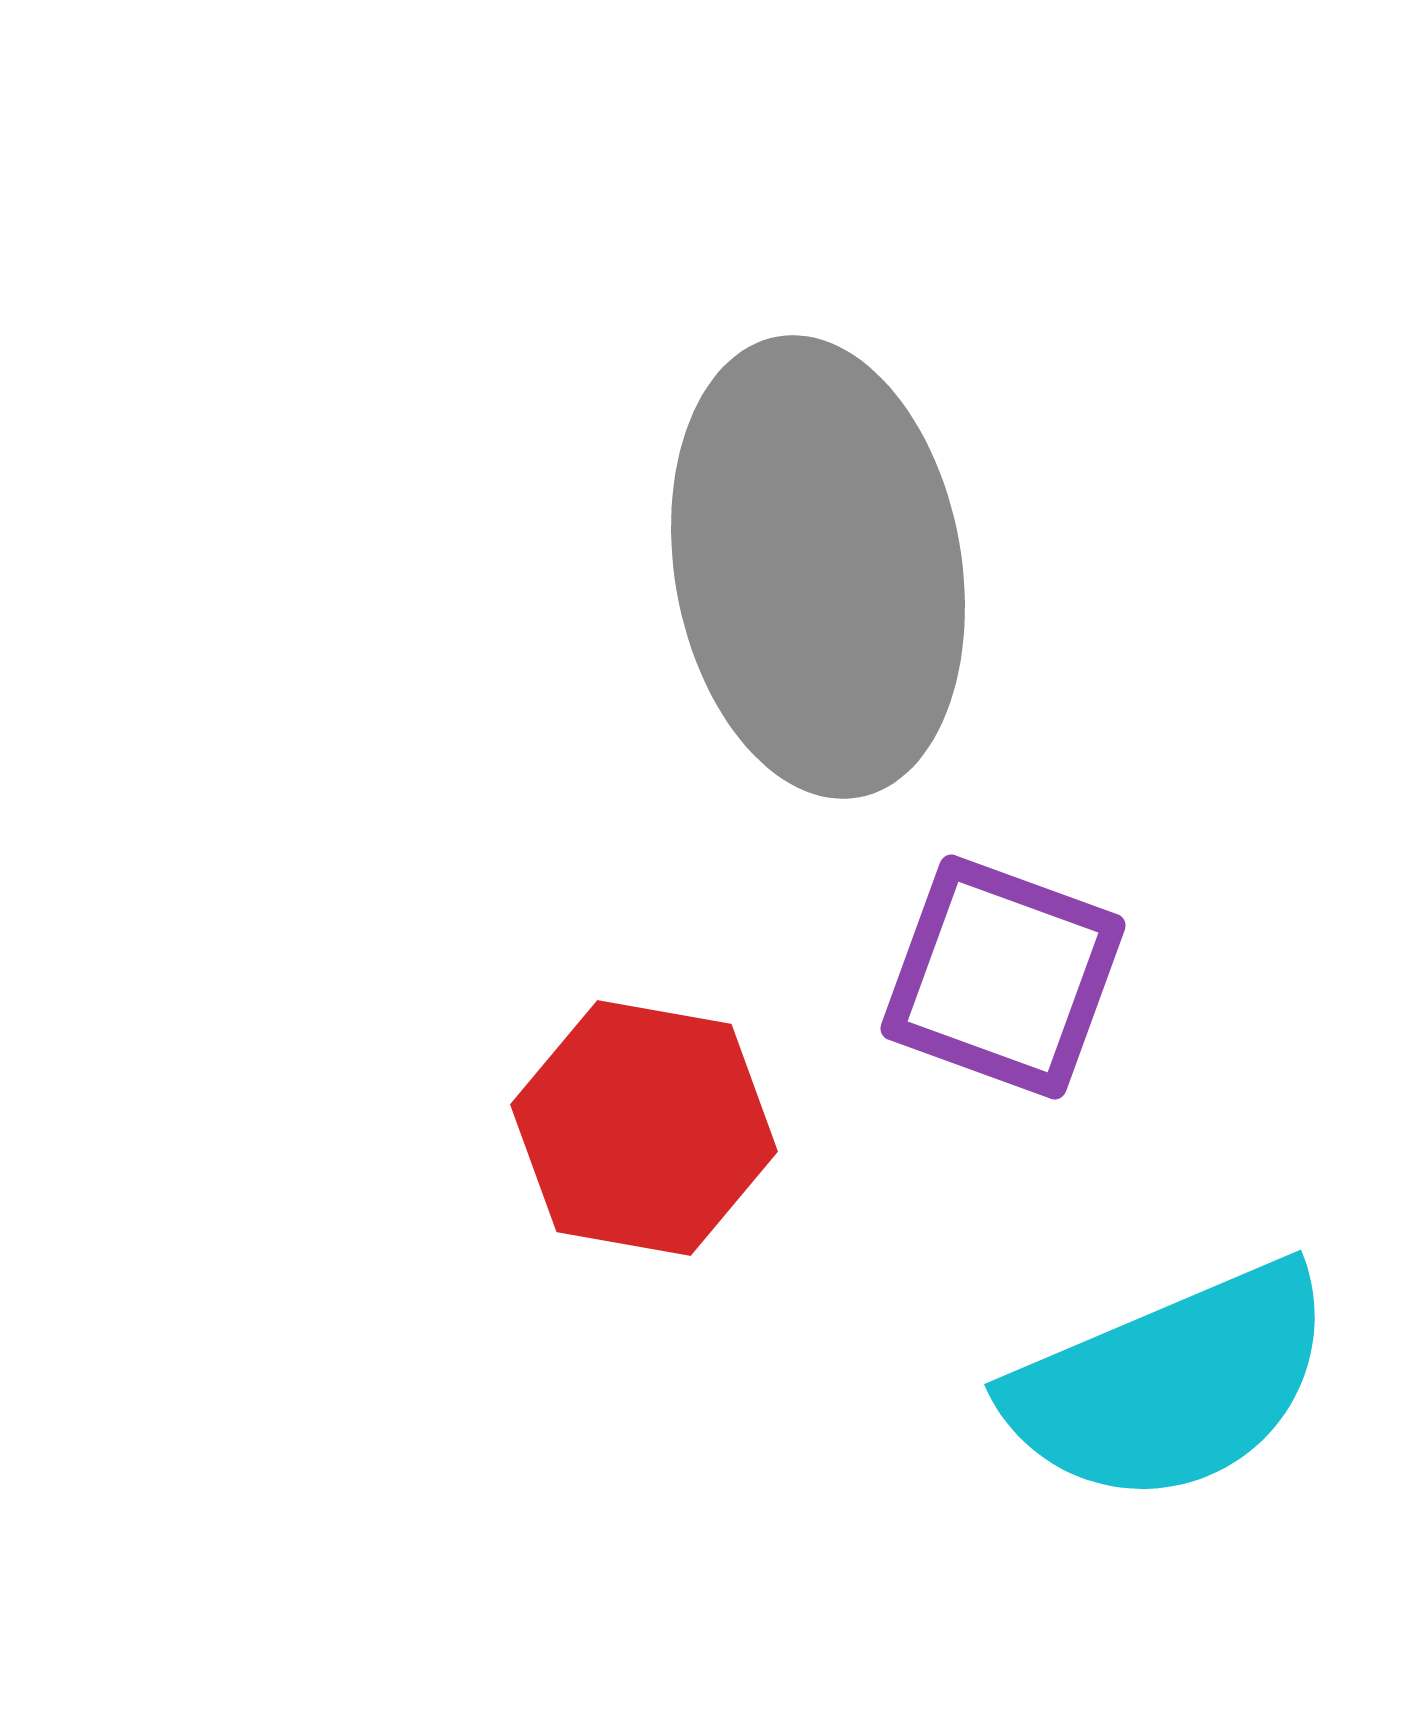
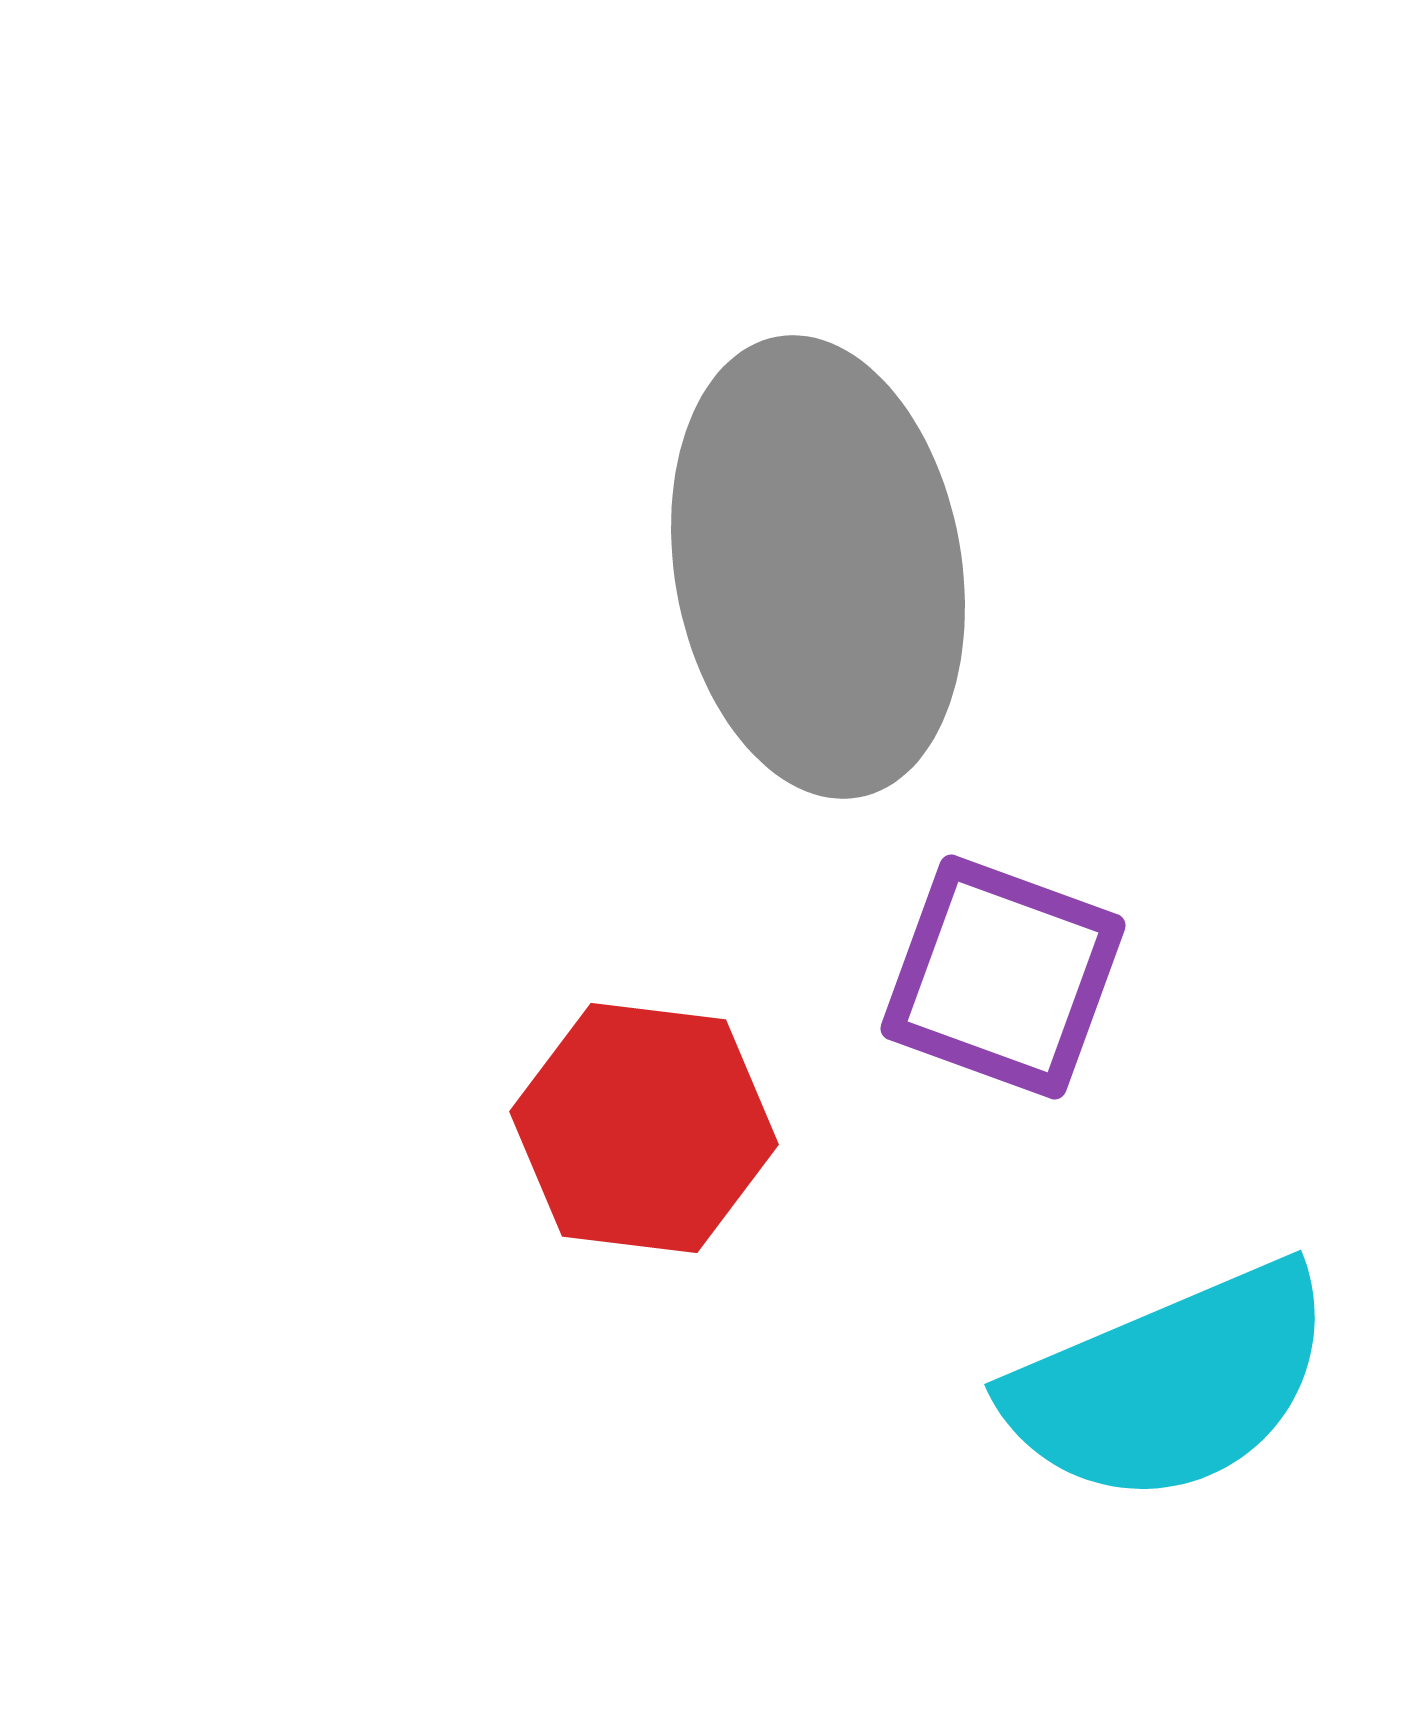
red hexagon: rotated 3 degrees counterclockwise
